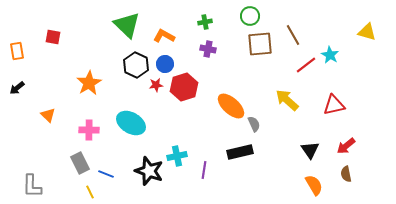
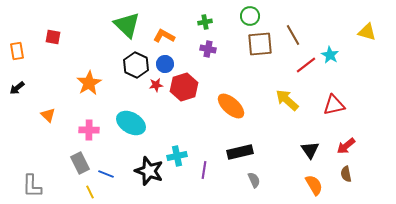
gray semicircle: moved 56 px down
